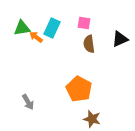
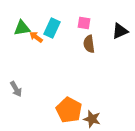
black triangle: moved 8 px up
orange pentagon: moved 10 px left, 21 px down
gray arrow: moved 12 px left, 13 px up
